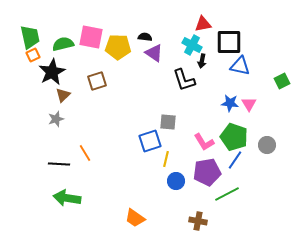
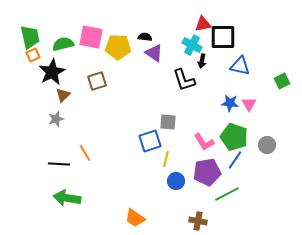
black square: moved 6 px left, 5 px up
